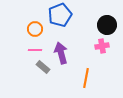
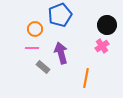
pink cross: rotated 24 degrees counterclockwise
pink line: moved 3 px left, 2 px up
